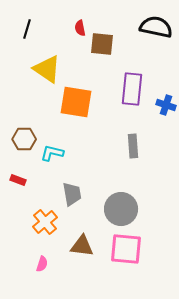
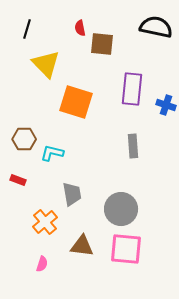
yellow triangle: moved 1 px left, 5 px up; rotated 12 degrees clockwise
orange square: rotated 8 degrees clockwise
